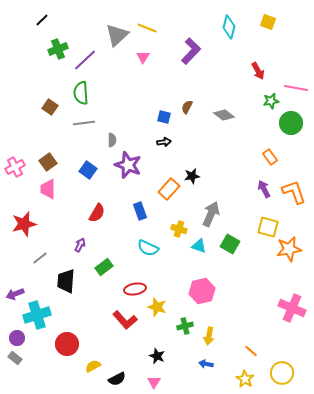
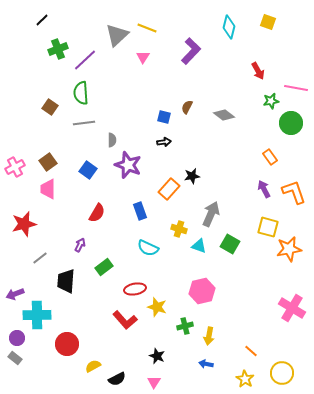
pink cross at (292, 308): rotated 8 degrees clockwise
cyan cross at (37, 315): rotated 16 degrees clockwise
